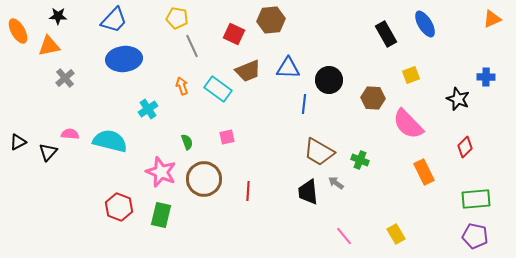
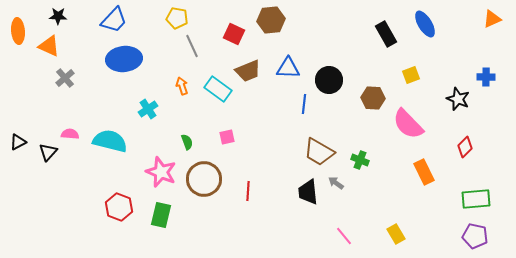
orange ellipse at (18, 31): rotated 25 degrees clockwise
orange triangle at (49, 46): rotated 35 degrees clockwise
